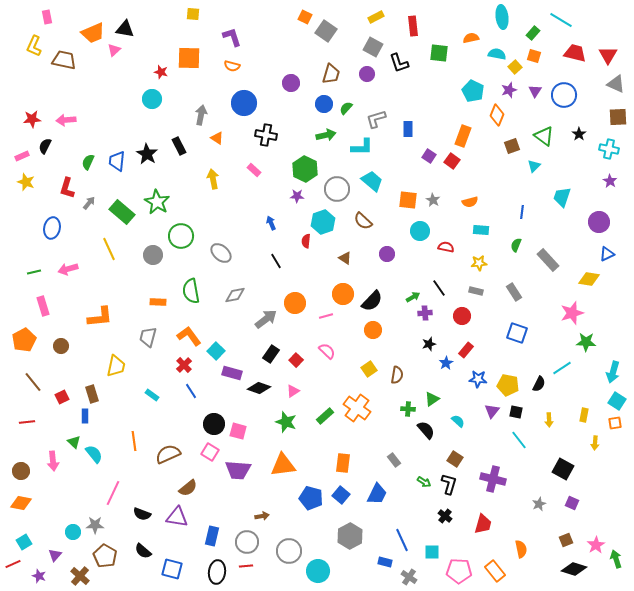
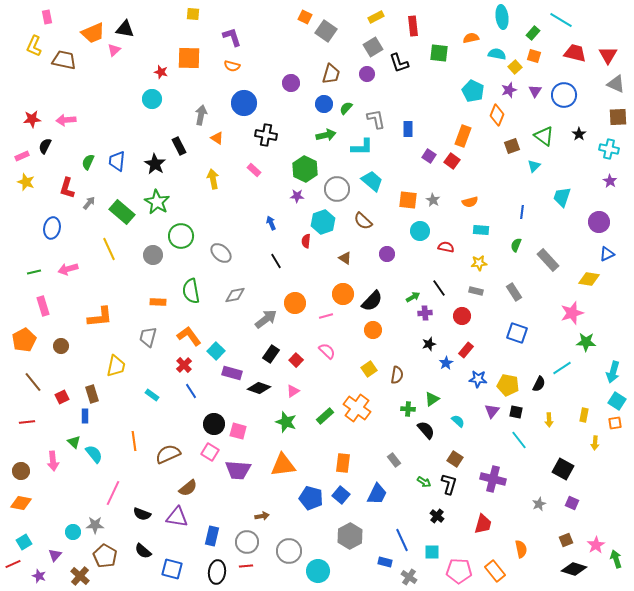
gray square at (373, 47): rotated 30 degrees clockwise
gray L-shape at (376, 119): rotated 95 degrees clockwise
black star at (147, 154): moved 8 px right, 10 px down
black cross at (445, 516): moved 8 px left
